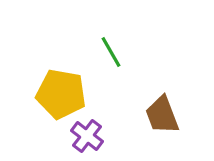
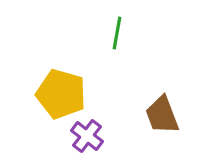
green line: moved 6 px right, 19 px up; rotated 40 degrees clockwise
yellow pentagon: rotated 6 degrees clockwise
